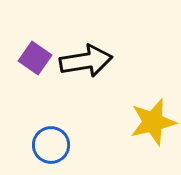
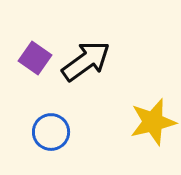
black arrow: rotated 27 degrees counterclockwise
blue circle: moved 13 px up
